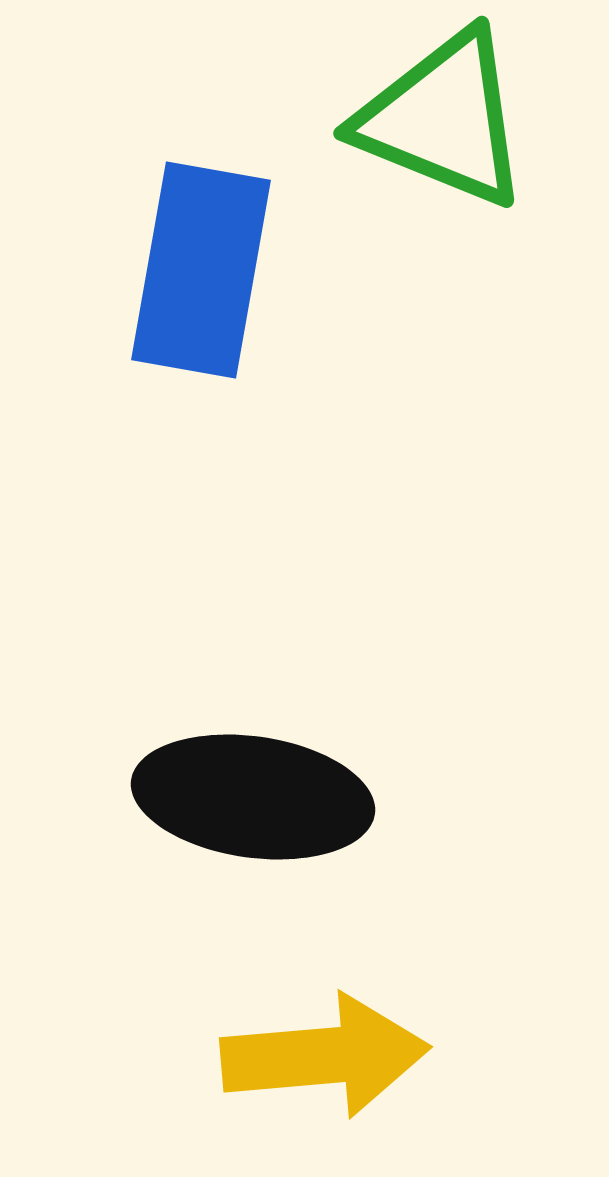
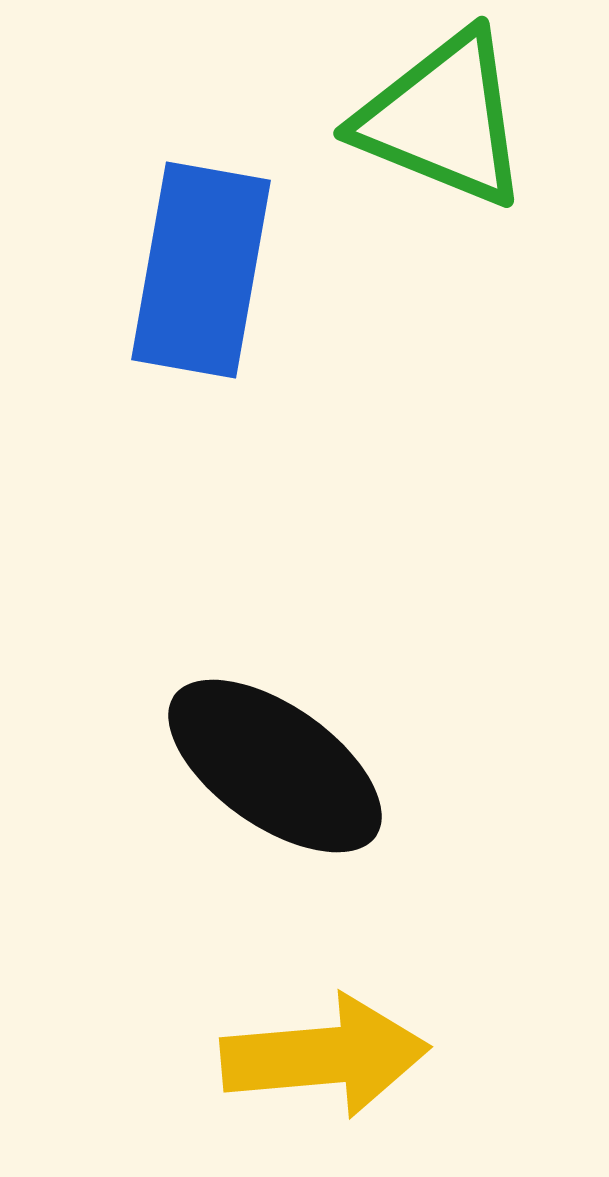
black ellipse: moved 22 px right, 31 px up; rotated 27 degrees clockwise
